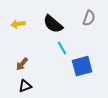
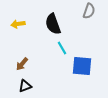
gray semicircle: moved 7 px up
black semicircle: rotated 30 degrees clockwise
blue square: rotated 20 degrees clockwise
